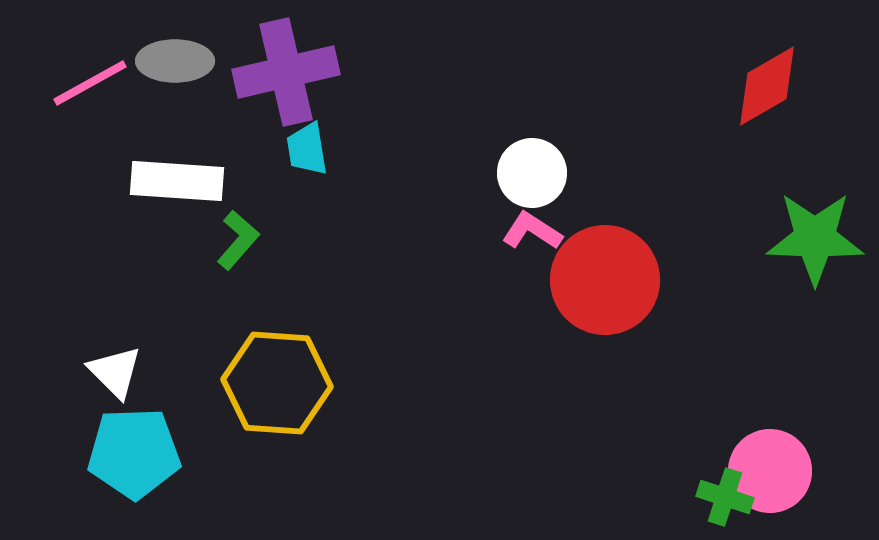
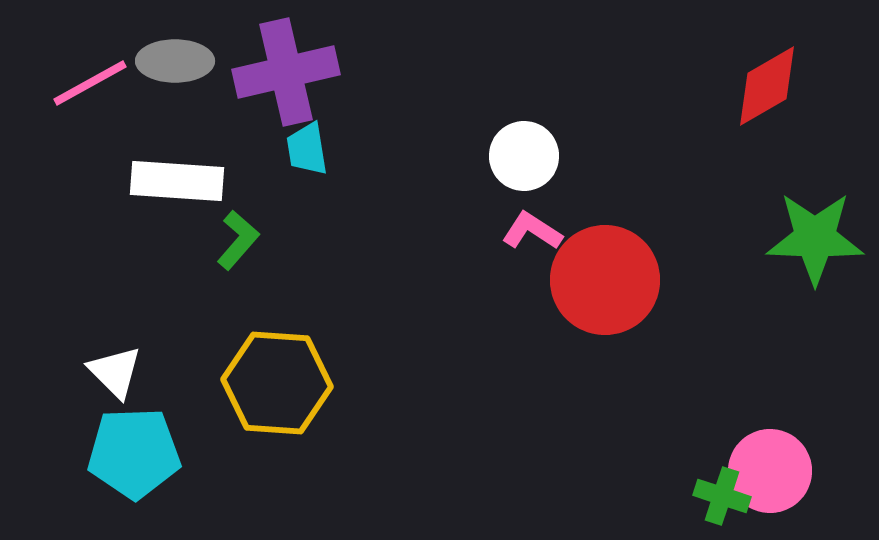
white circle: moved 8 px left, 17 px up
green cross: moved 3 px left, 1 px up
